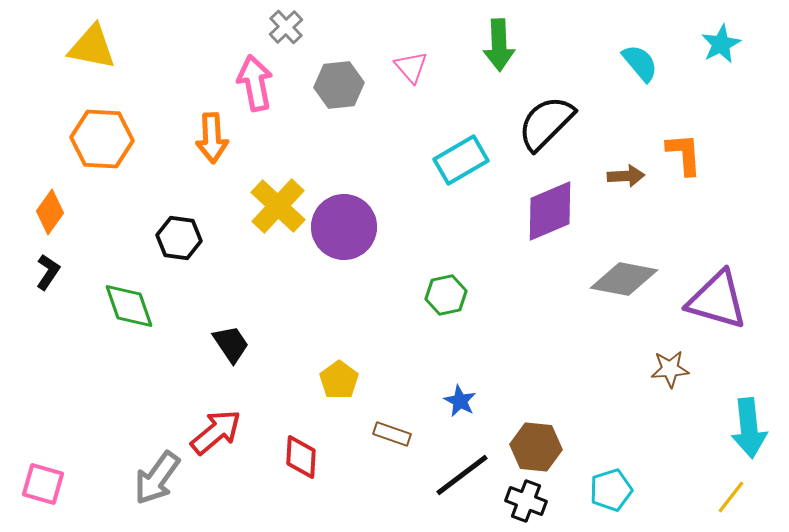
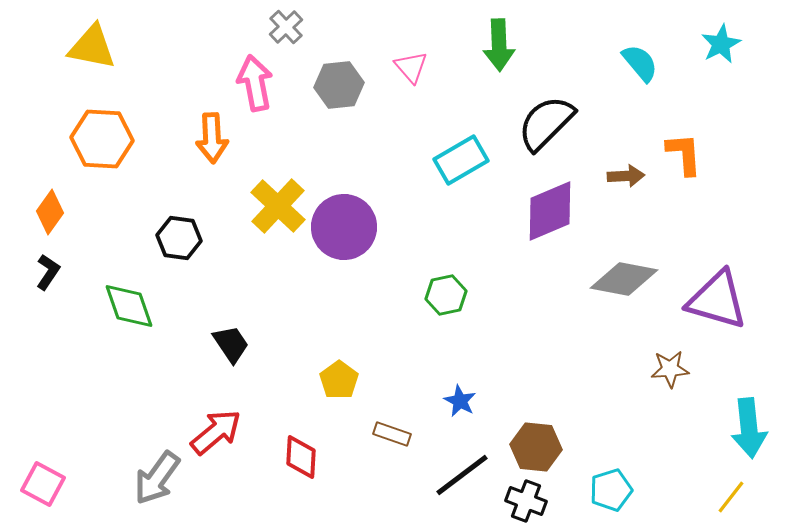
pink square: rotated 12 degrees clockwise
